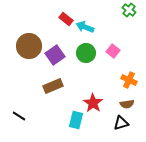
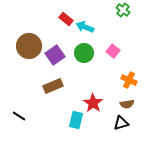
green cross: moved 6 px left
green circle: moved 2 px left
